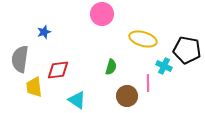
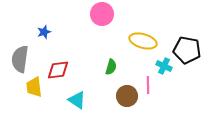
yellow ellipse: moved 2 px down
pink line: moved 2 px down
